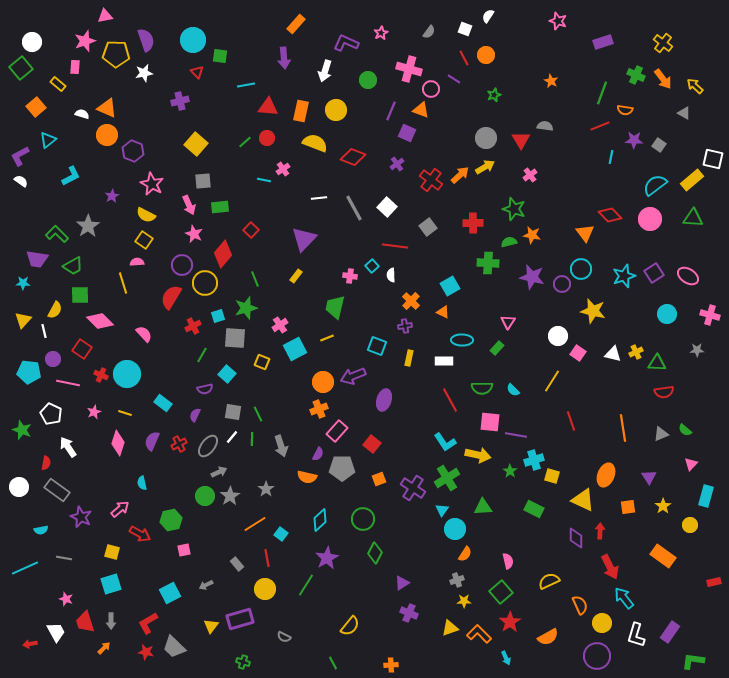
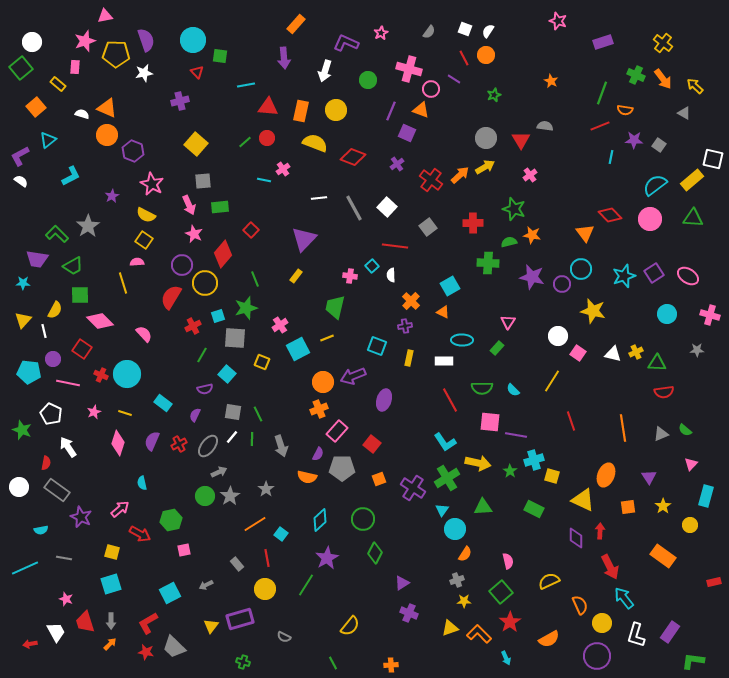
white semicircle at (488, 16): moved 15 px down
cyan square at (295, 349): moved 3 px right
yellow arrow at (478, 455): moved 8 px down
orange semicircle at (548, 637): moved 1 px right, 2 px down
orange arrow at (104, 648): moved 6 px right, 4 px up
